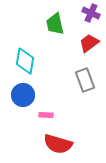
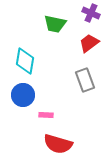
green trapezoid: rotated 65 degrees counterclockwise
